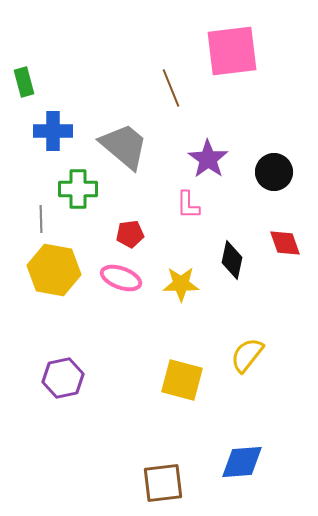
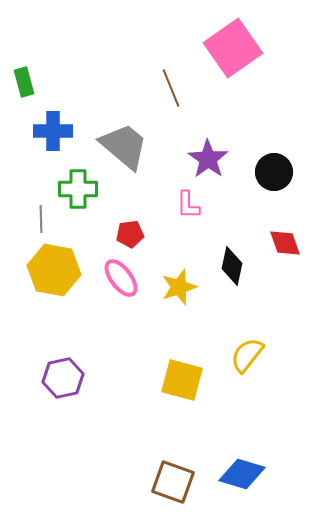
pink square: moved 1 px right, 3 px up; rotated 28 degrees counterclockwise
black diamond: moved 6 px down
pink ellipse: rotated 33 degrees clockwise
yellow star: moved 2 px left, 3 px down; rotated 18 degrees counterclockwise
blue diamond: moved 12 px down; rotated 21 degrees clockwise
brown square: moved 10 px right, 1 px up; rotated 27 degrees clockwise
